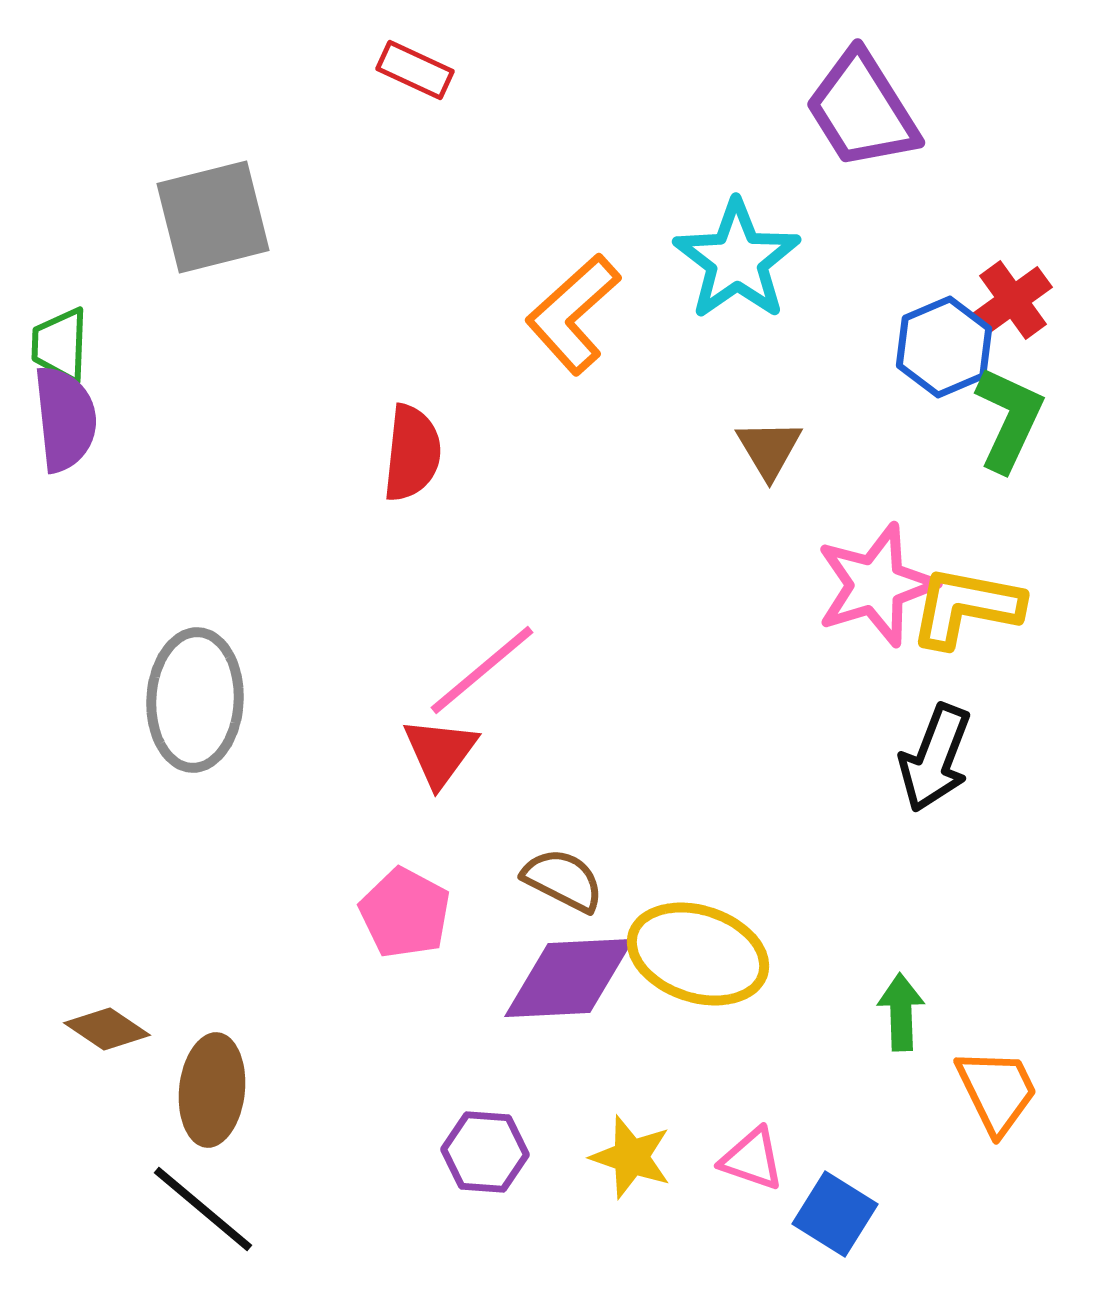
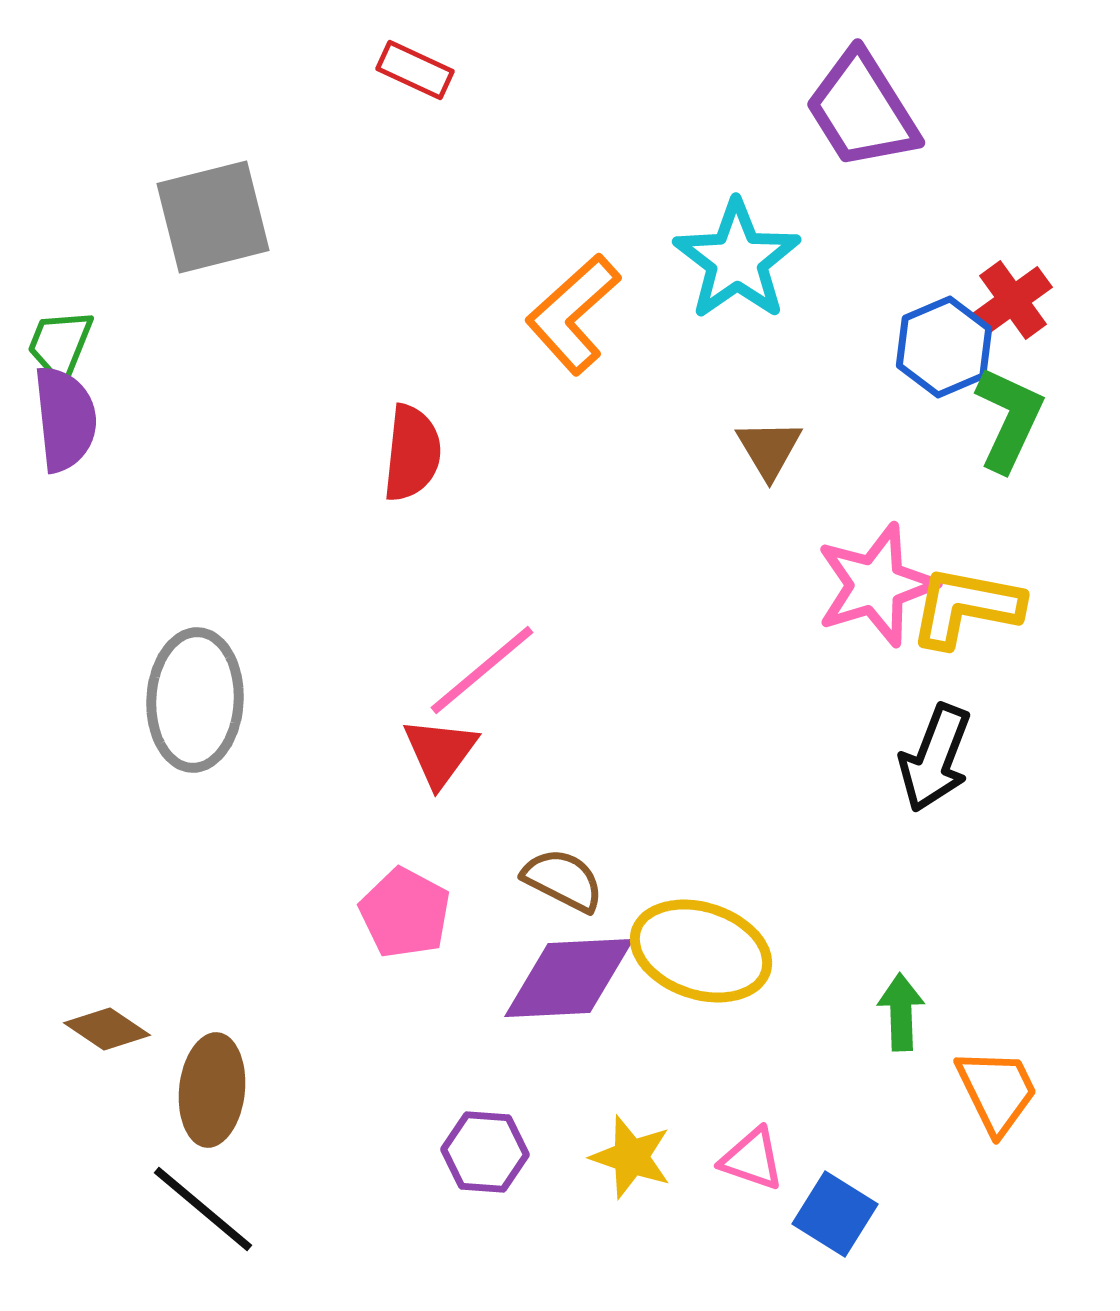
green trapezoid: rotated 20 degrees clockwise
yellow ellipse: moved 3 px right, 3 px up
